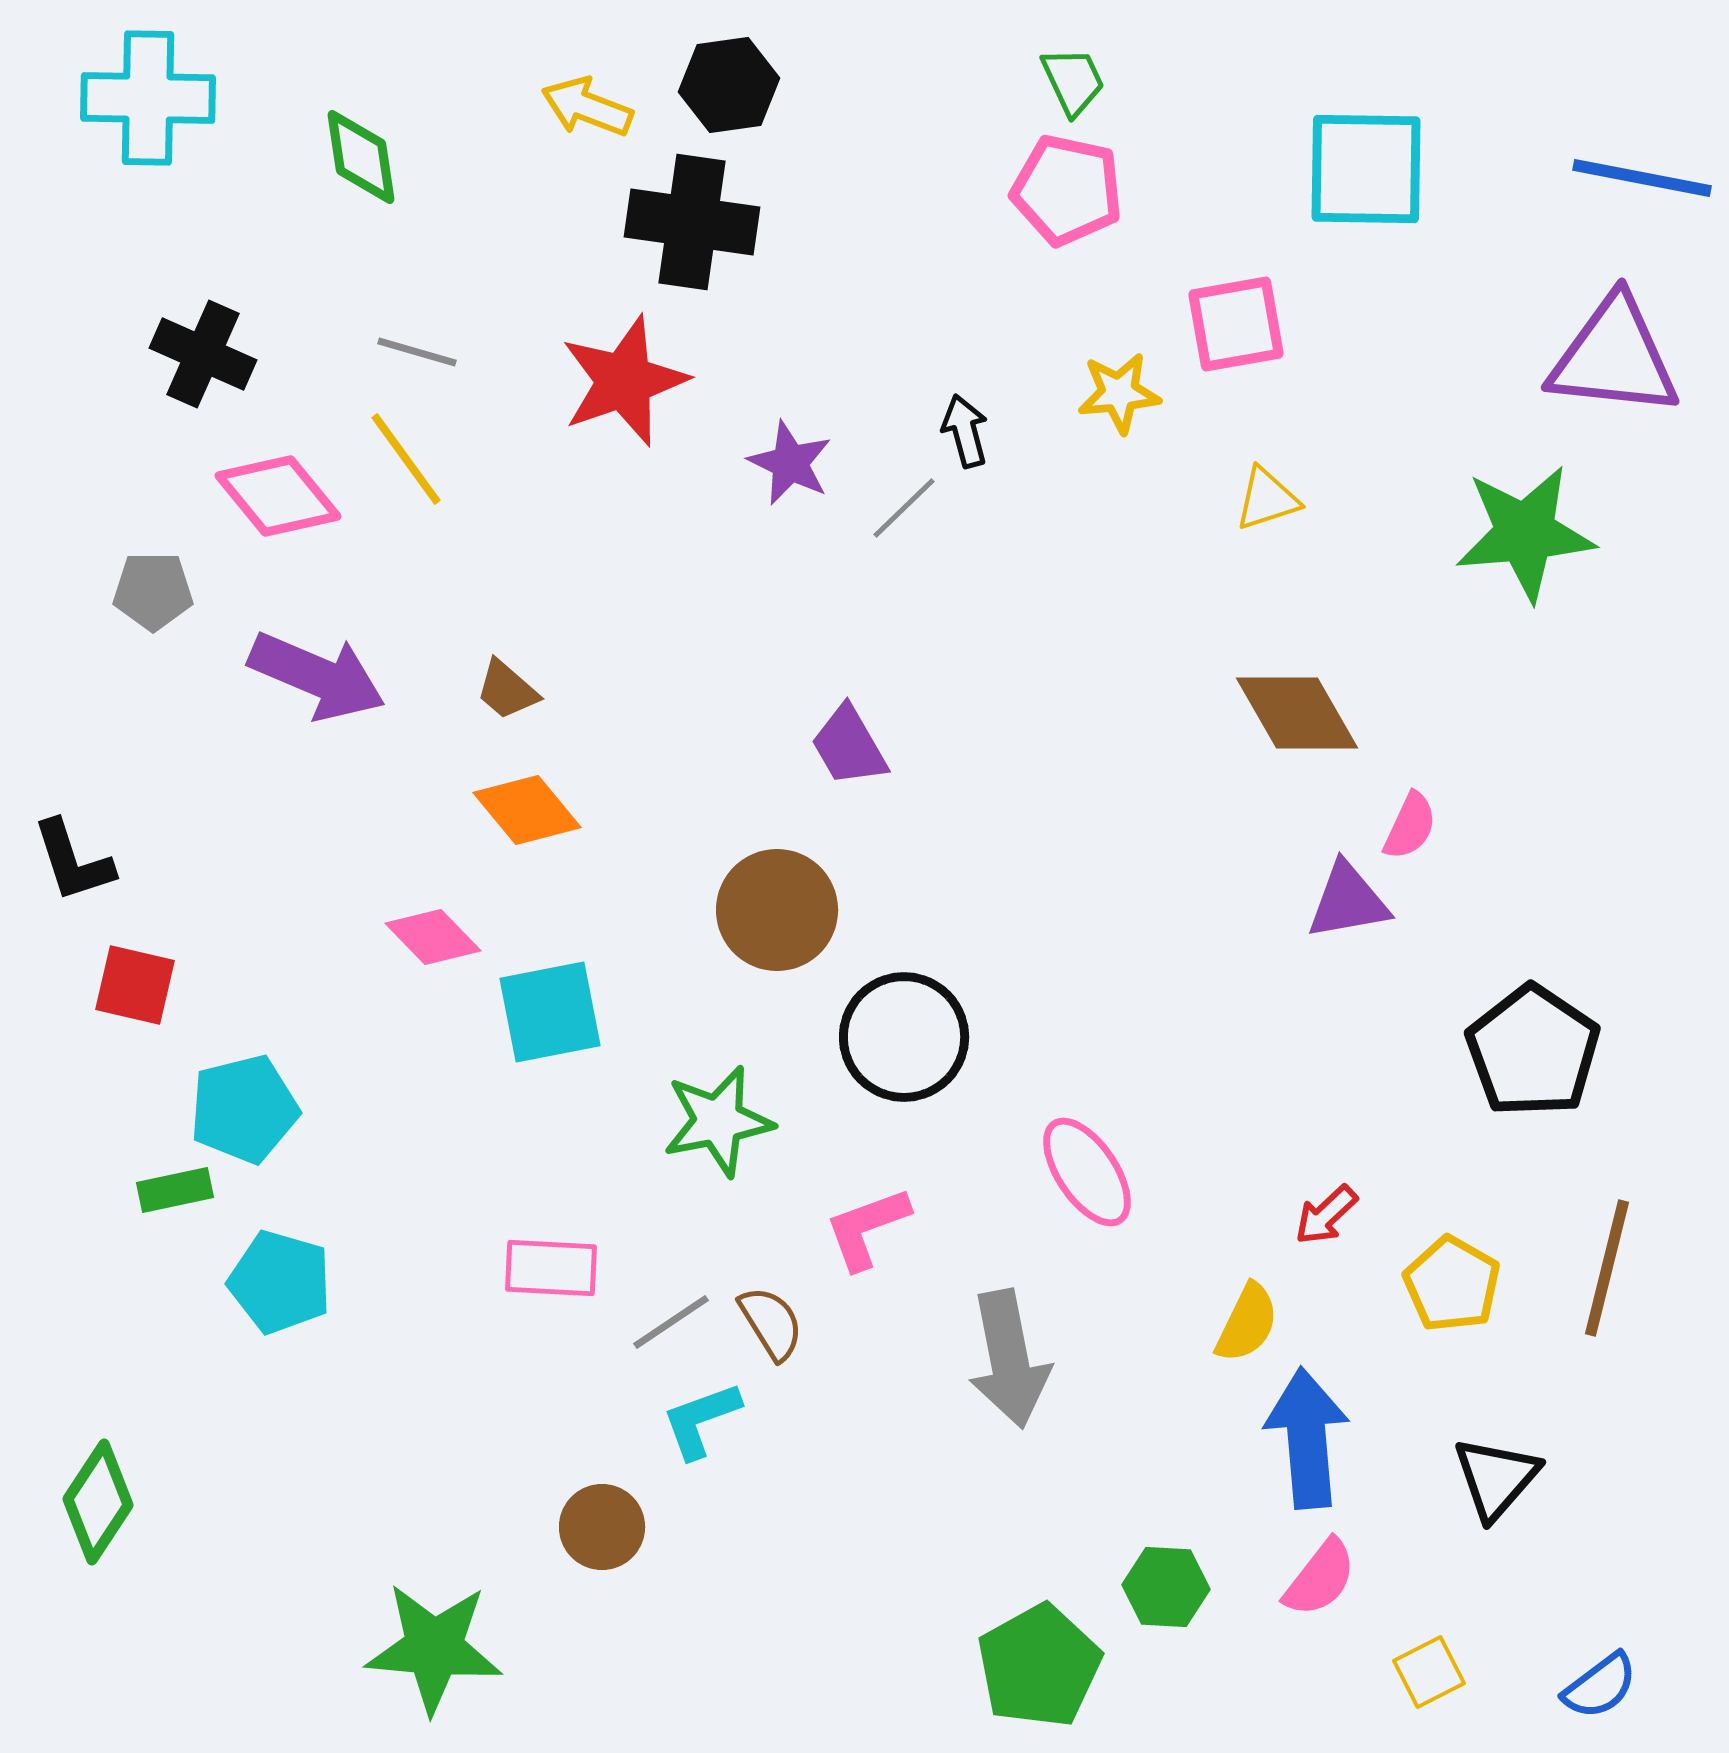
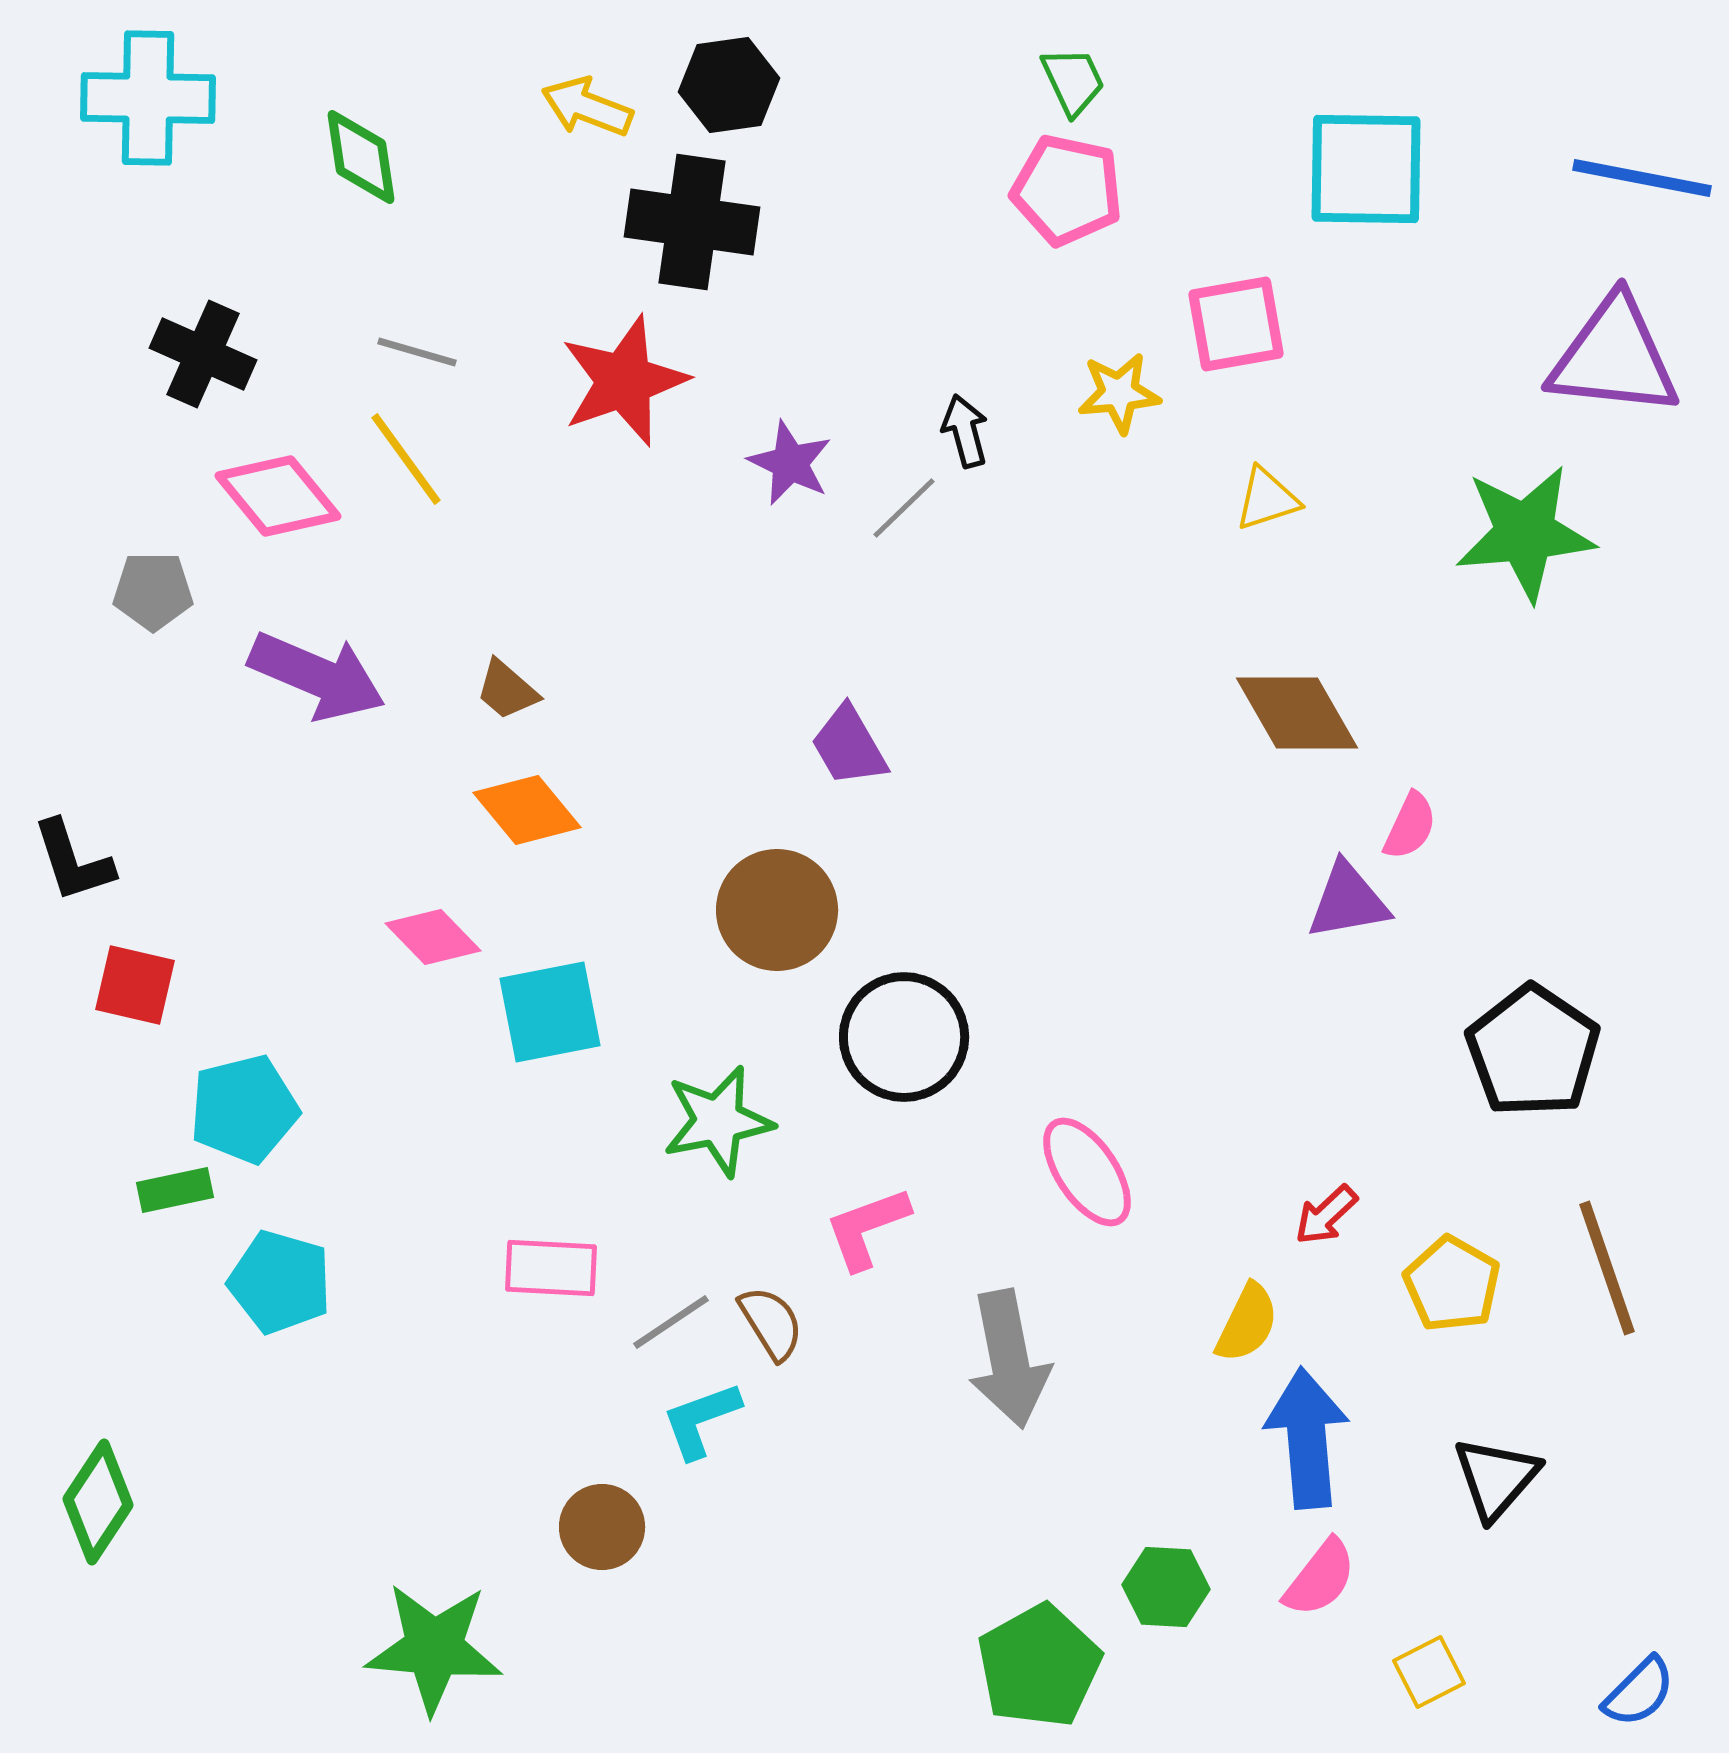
brown line at (1607, 1268): rotated 33 degrees counterclockwise
blue semicircle at (1600, 1686): moved 39 px right, 6 px down; rotated 8 degrees counterclockwise
